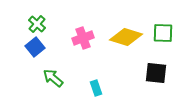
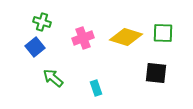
green cross: moved 5 px right, 2 px up; rotated 24 degrees counterclockwise
